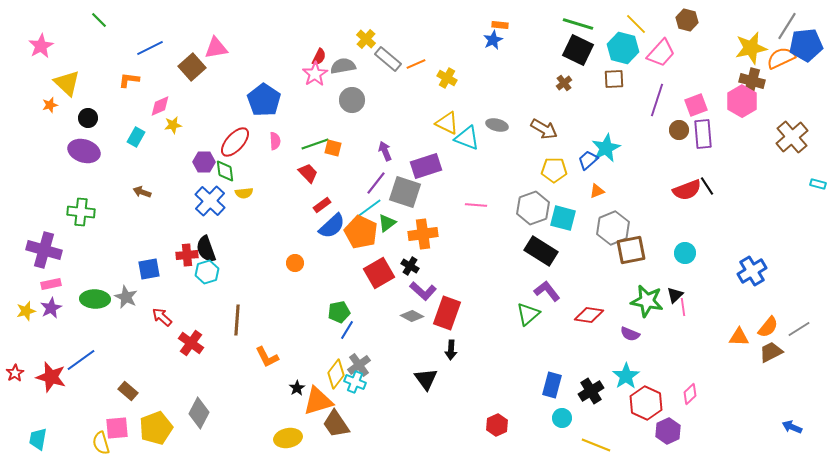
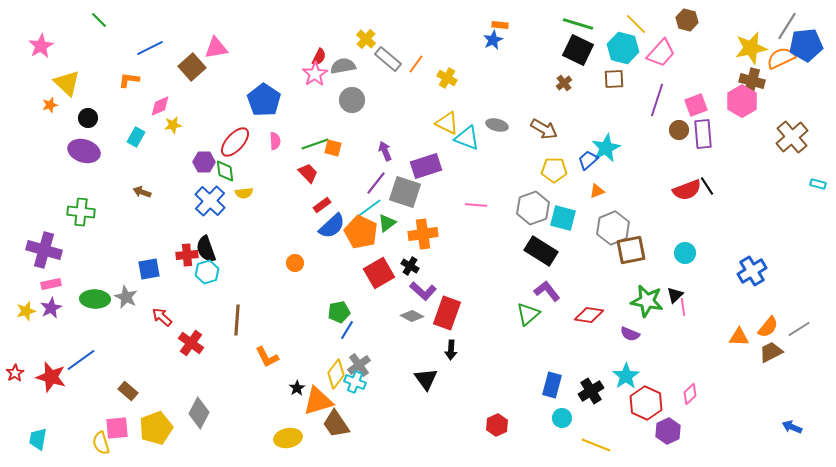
orange line at (416, 64): rotated 30 degrees counterclockwise
